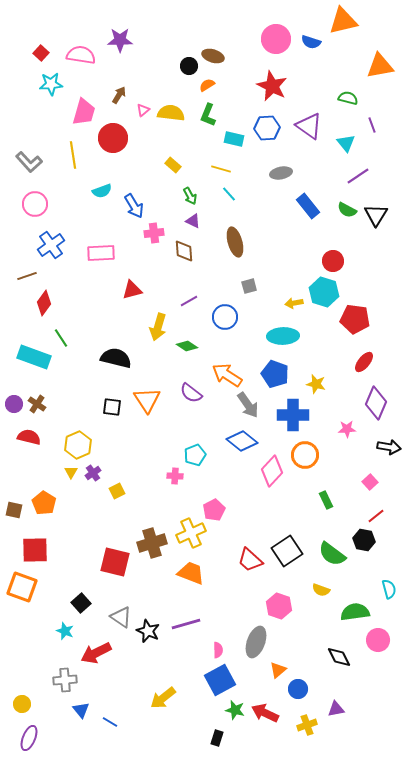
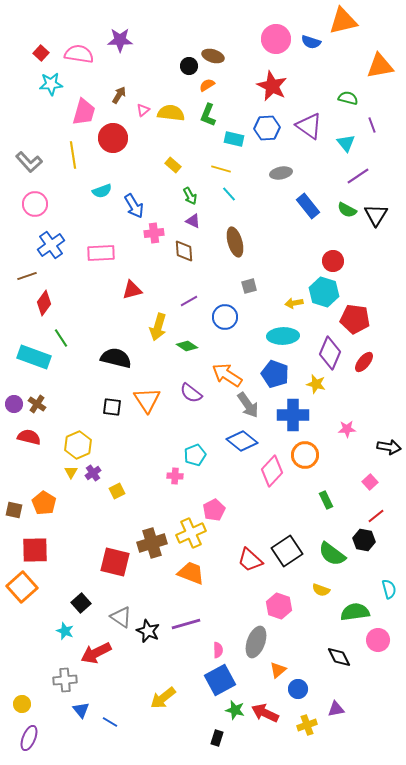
pink semicircle at (81, 55): moved 2 px left, 1 px up
purple diamond at (376, 403): moved 46 px left, 50 px up
orange square at (22, 587): rotated 28 degrees clockwise
